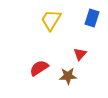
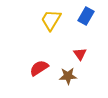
blue rectangle: moved 6 px left, 2 px up; rotated 12 degrees clockwise
red triangle: rotated 16 degrees counterclockwise
